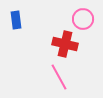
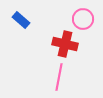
blue rectangle: moved 5 px right; rotated 42 degrees counterclockwise
pink line: rotated 40 degrees clockwise
